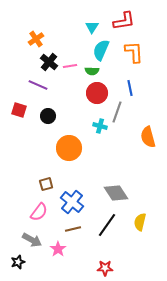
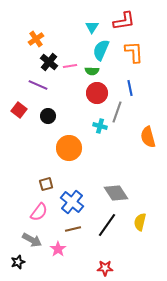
red square: rotated 21 degrees clockwise
